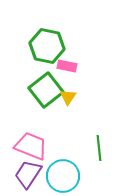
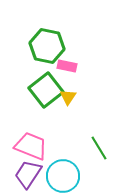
green line: rotated 25 degrees counterclockwise
